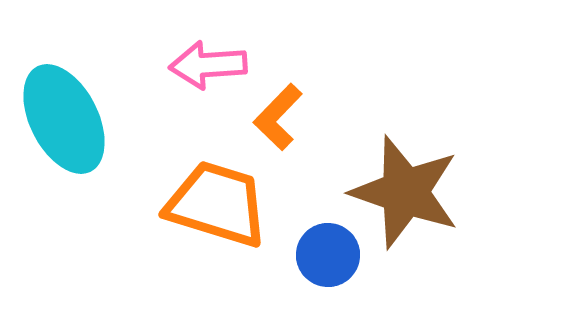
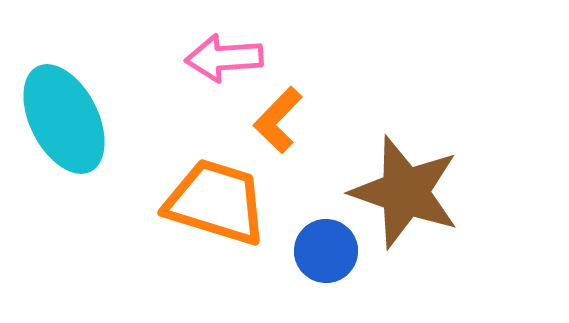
pink arrow: moved 16 px right, 7 px up
orange L-shape: moved 3 px down
orange trapezoid: moved 1 px left, 2 px up
blue circle: moved 2 px left, 4 px up
